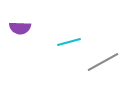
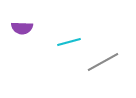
purple semicircle: moved 2 px right
